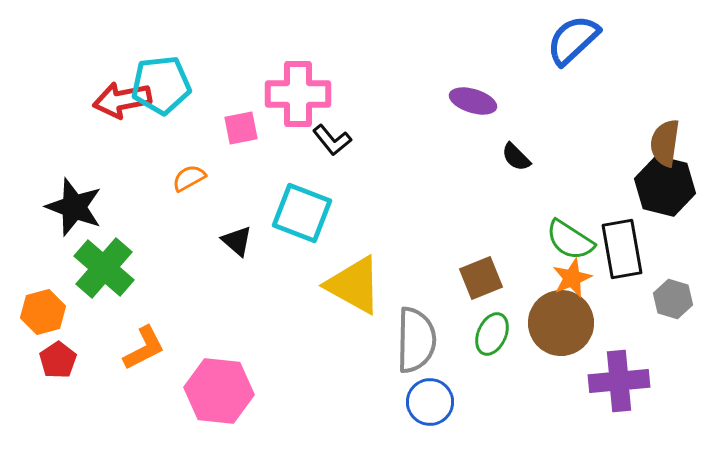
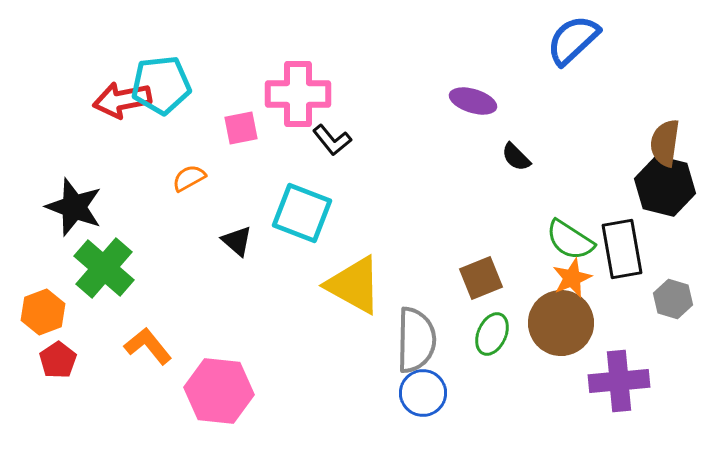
orange hexagon: rotated 6 degrees counterclockwise
orange L-shape: moved 4 px right, 2 px up; rotated 102 degrees counterclockwise
blue circle: moved 7 px left, 9 px up
